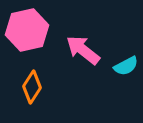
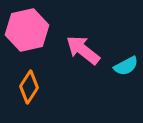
orange diamond: moved 3 px left
